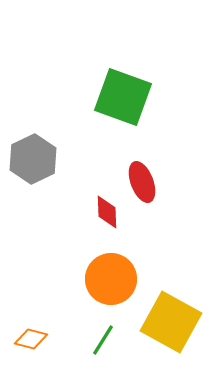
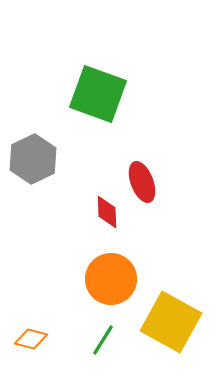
green square: moved 25 px left, 3 px up
